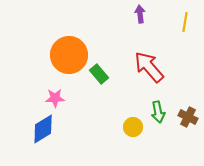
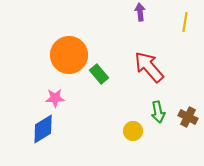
purple arrow: moved 2 px up
yellow circle: moved 4 px down
